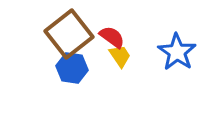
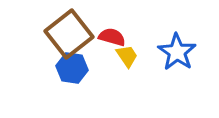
red semicircle: rotated 20 degrees counterclockwise
yellow trapezoid: moved 7 px right
